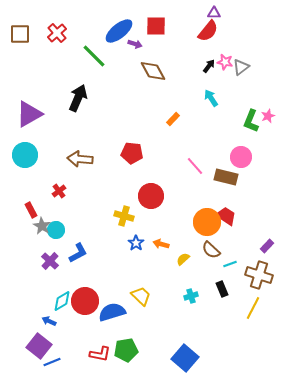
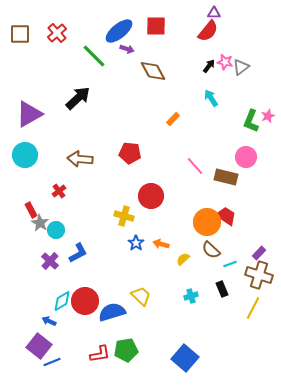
purple arrow at (135, 44): moved 8 px left, 5 px down
black arrow at (78, 98): rotated 24 degrees clockwise
red pentagon at (132, 153): moved 2 px left
pink circle at (241, 157): moved 5 px right
gray star at (42, 226): moved 2 px left, 3 px up
purple rectangle at (267, 246): moved 8 px left, 7 px down
red L-shape at (100, 354): rotated 20 degrees counterclockwise
